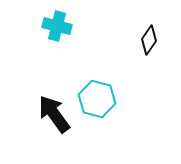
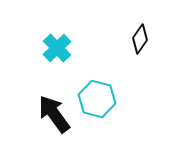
cyan cross: moved 22 px down; rotated 32 degrees clockwise
black diamond: moved 9 px left, 1 px up
